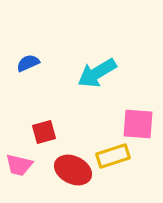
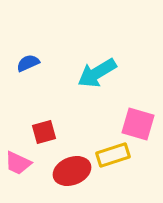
pink square: rotated 12 degrees clockwise
yellow rectangle: moved 1 px up
pink trapezoid: moved 1 px left, 2 px up; rotated 12 degrees clockwise
red ellipse: moved 1 px left, 1 px down; rotated 48 degrees counterclockwise
